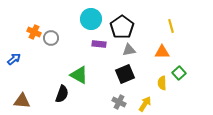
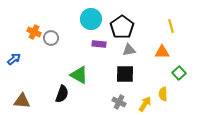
black square: rotated 24 degrees clockwise
yellow semicircle: moved 1 px right, 11 px down
